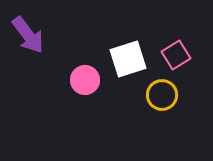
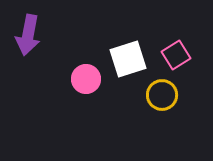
purple arrow: rotated 48 degrees clockwise
pink circle: moved 1 px right, 1 px up
